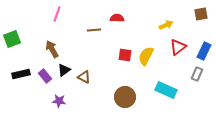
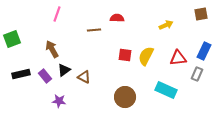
red triangle: moved 11 px down; rotated 30 degrees clockwise
